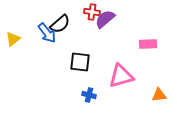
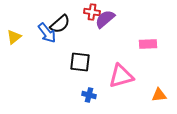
yellow triangle: moved 1 px right, 2 px up
